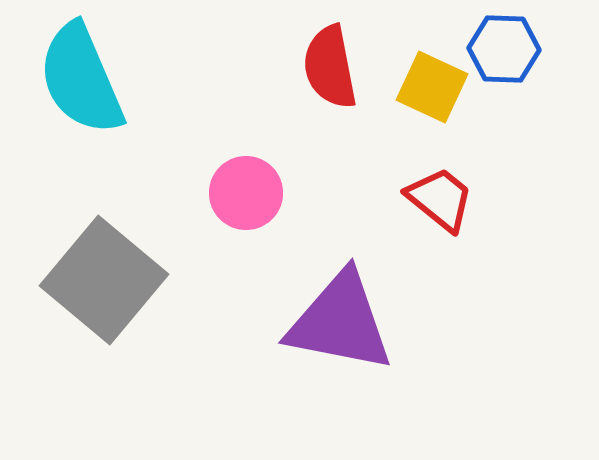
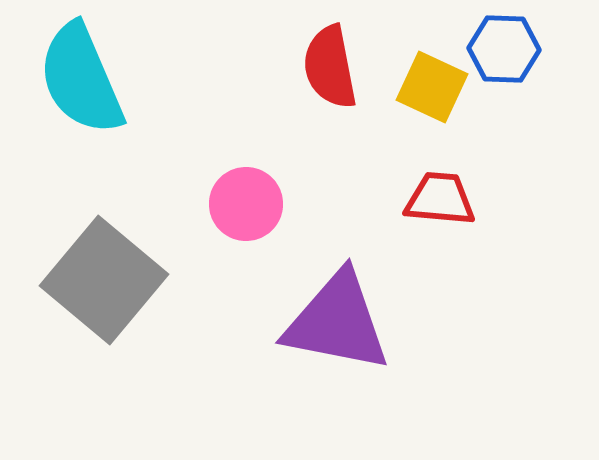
pink circle: moved 11 px down
red trapezoid: rotated 34 degrees counterclockwise
purple triangle: moved 3 px left
